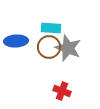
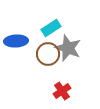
cyan rectangle: rotated 36 degrees counterclockwise
brown circle: moved 1 px left, 7 px down
red cross: rotated 36 degrees clockwise
